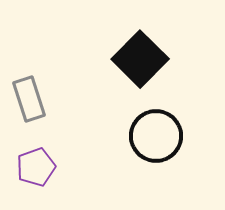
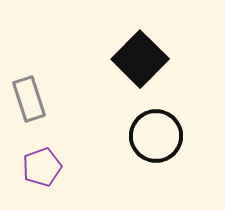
purple pentagon: moved 6 px right
